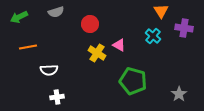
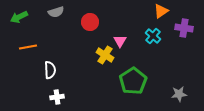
orange triangle: rotated 28 degrees clockwise
red circle: moved 2 px up
pink triangle: moved 1 px right, 4 px up; rotated 32 degrees clockwise
yellow cross: moved 8 px right, 2 px down
white semicircle: moved 1 px right; rotated 90 degrees counterclockwise
green pentagon: rotated 24 degrees clockwise
gray star: rotated 28 degrees clockwise
